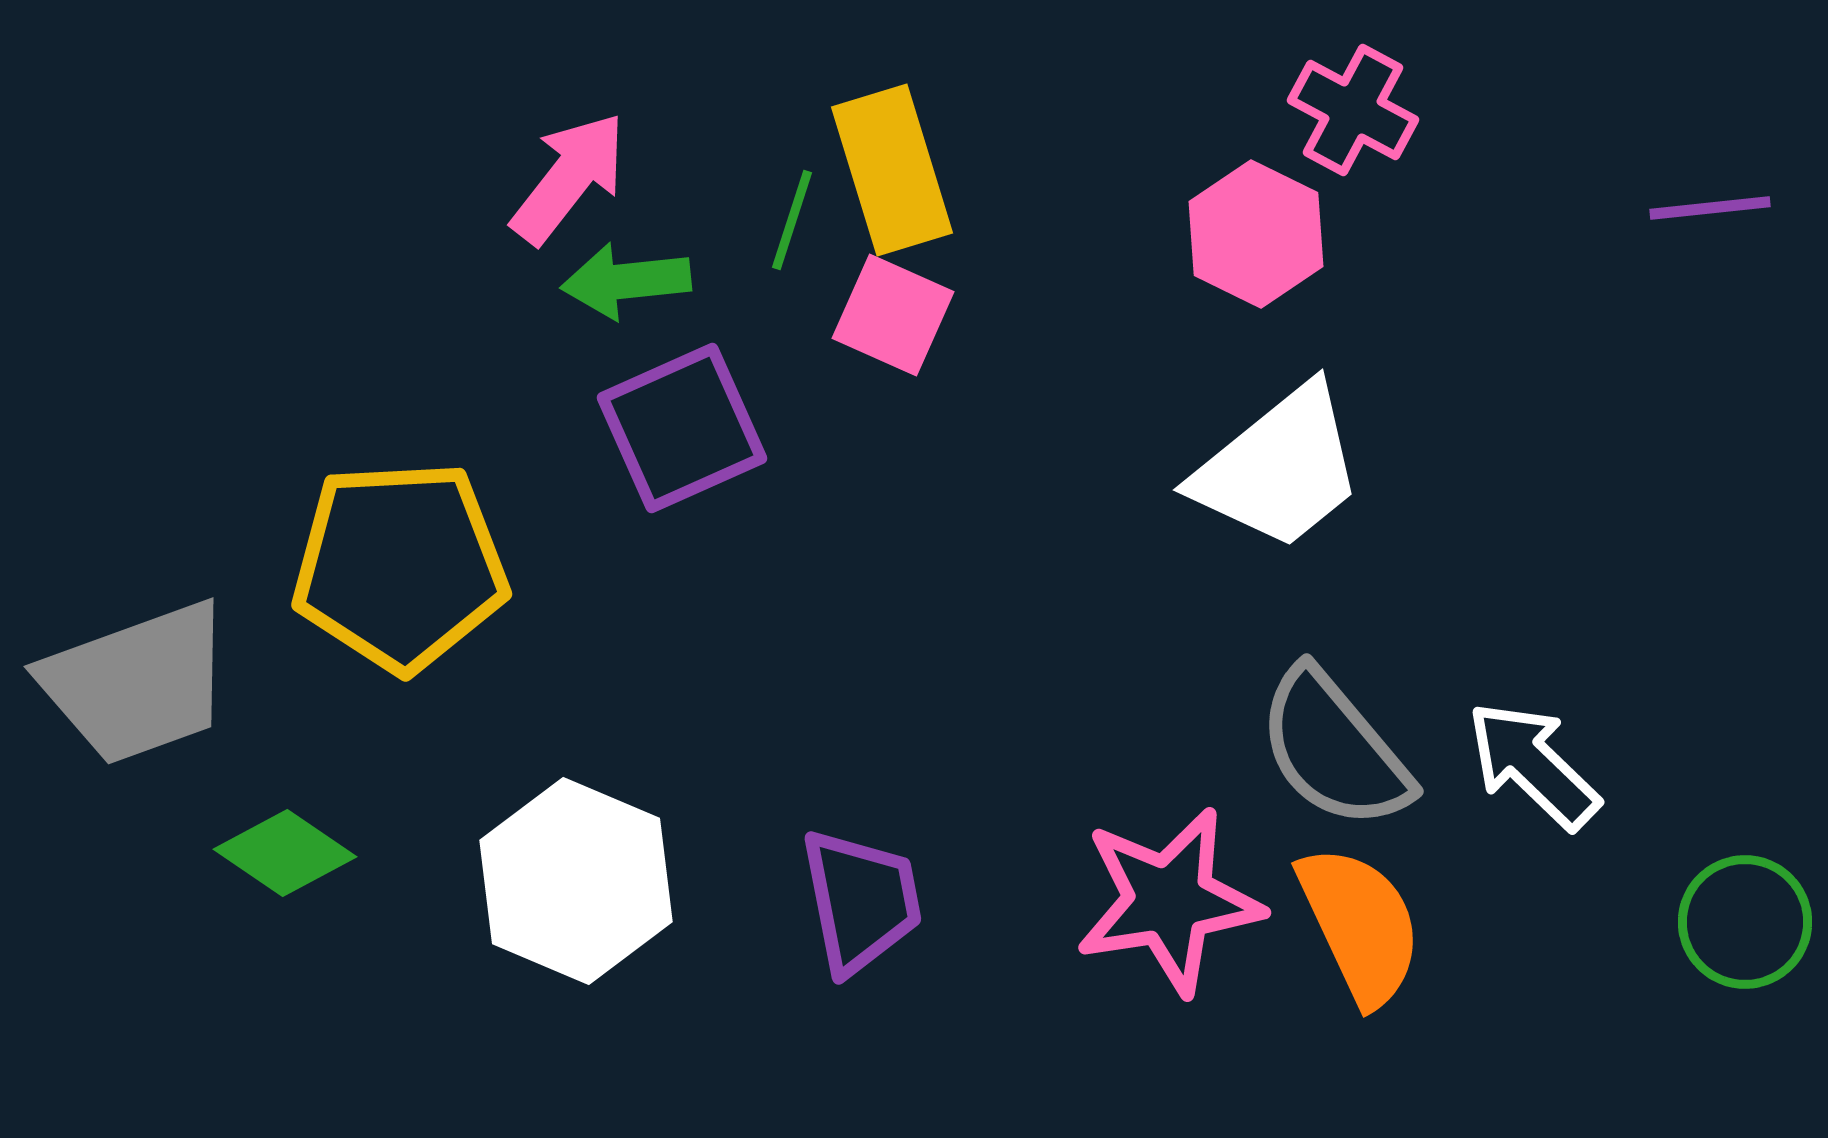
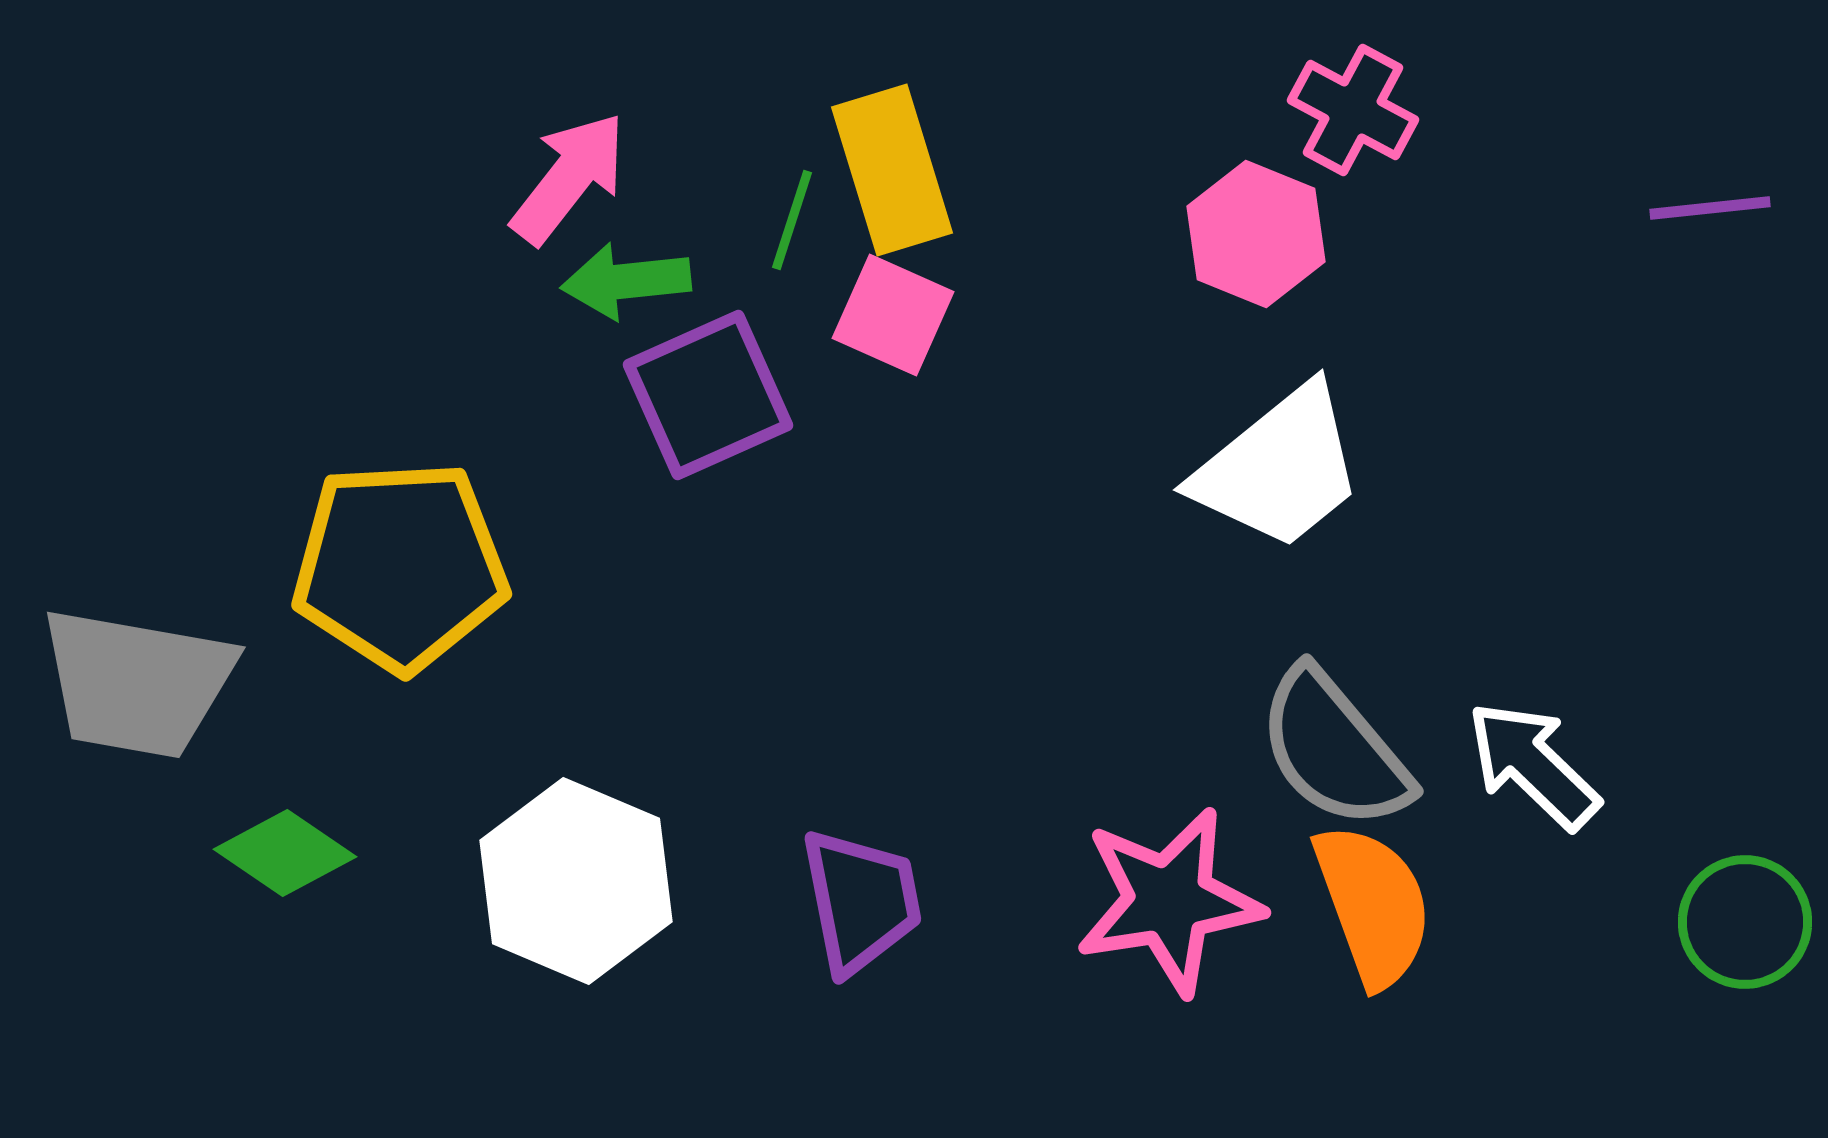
pink hexagon: rotated 4 degrees counterclockwise
purple square: moved 26 px right, 33 px up
gray trapezoid: rotated 30 degrees clockwise
orange semicircle: moved 13 px right, 20 px up; rotated 5 degrees clockwise
